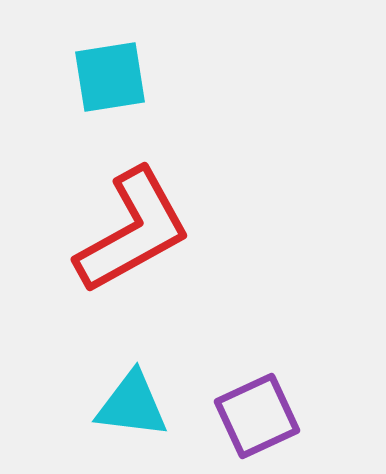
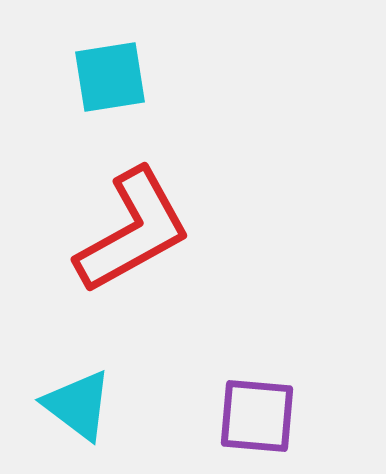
cyan triangle: moved 54 px left; rotated 30 degrees clockwise
purple square: rotated 30 degrees clockwise
